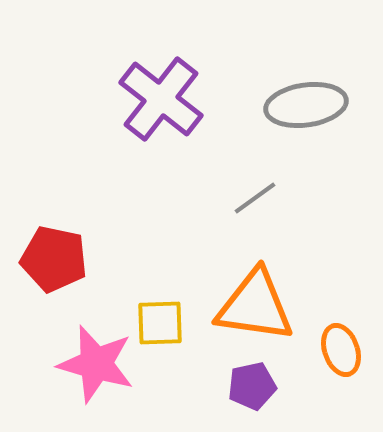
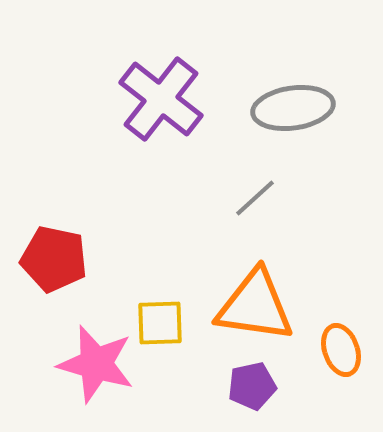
gray ellipse: moved 13 px left, 3 px down
gray line: rotated 6 degrees counterclockwise
